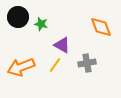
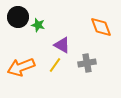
green star: moved 3 px left, 1 px down
